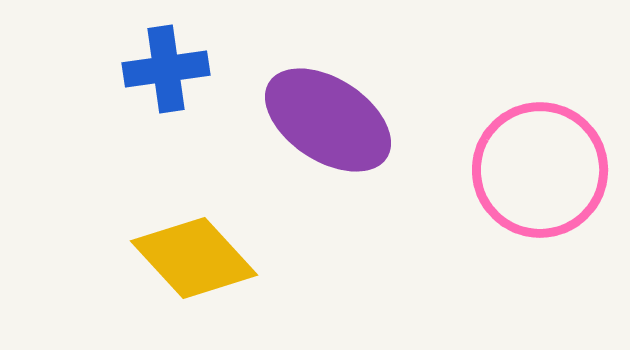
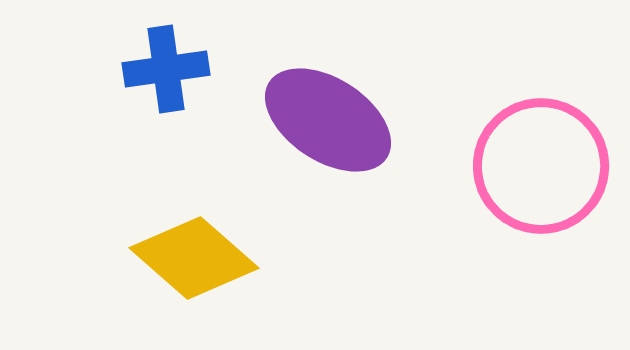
pink circle: moved 1 px right, 4 px up
yellow diamond: rotated 6 degrees counterclockwise
